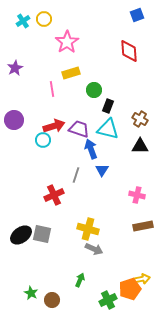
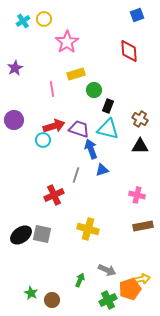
yellow rectangle: moved 5 px right, 1 px down
blue triangle: rotated 40 degrees clockwise
gray arrow: moved 13 px right, 21 px down
